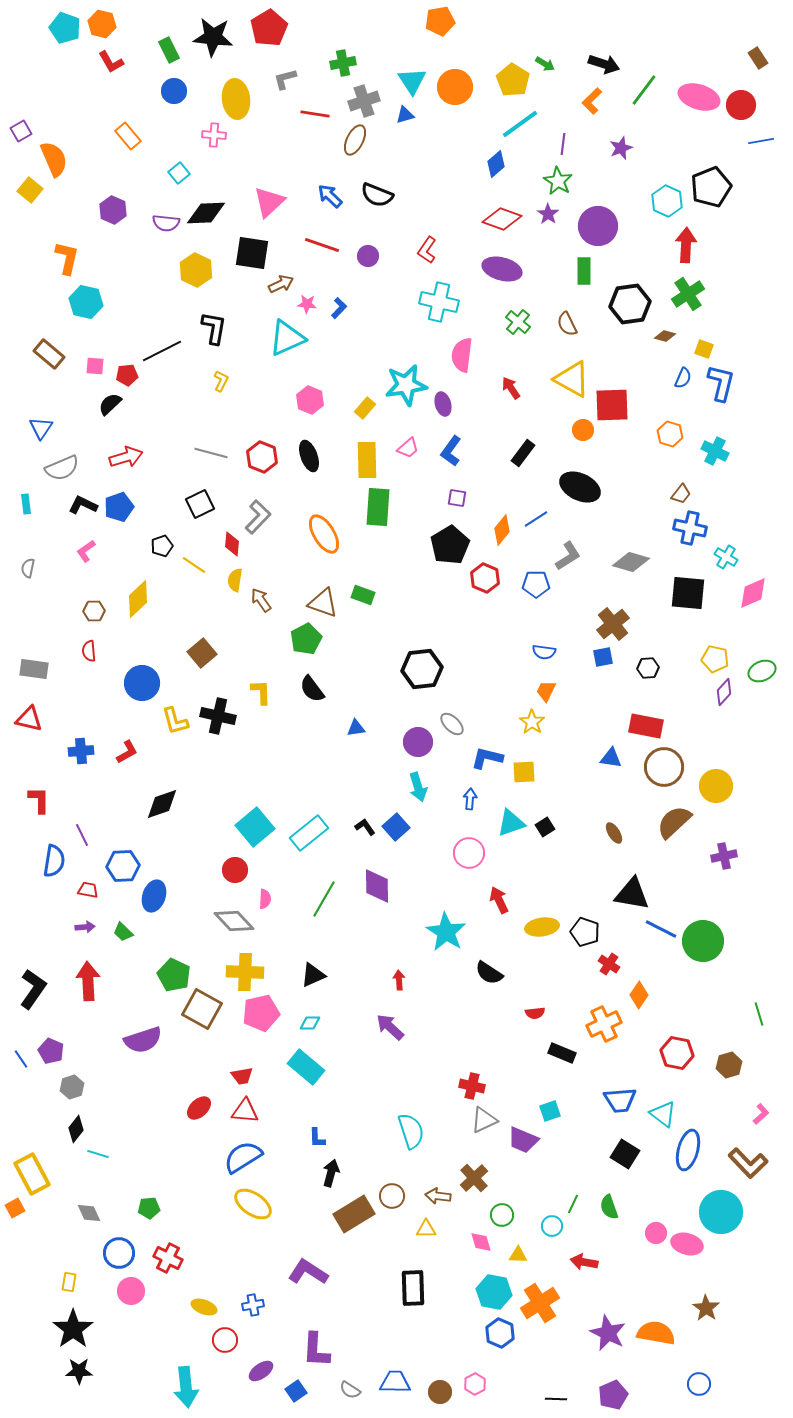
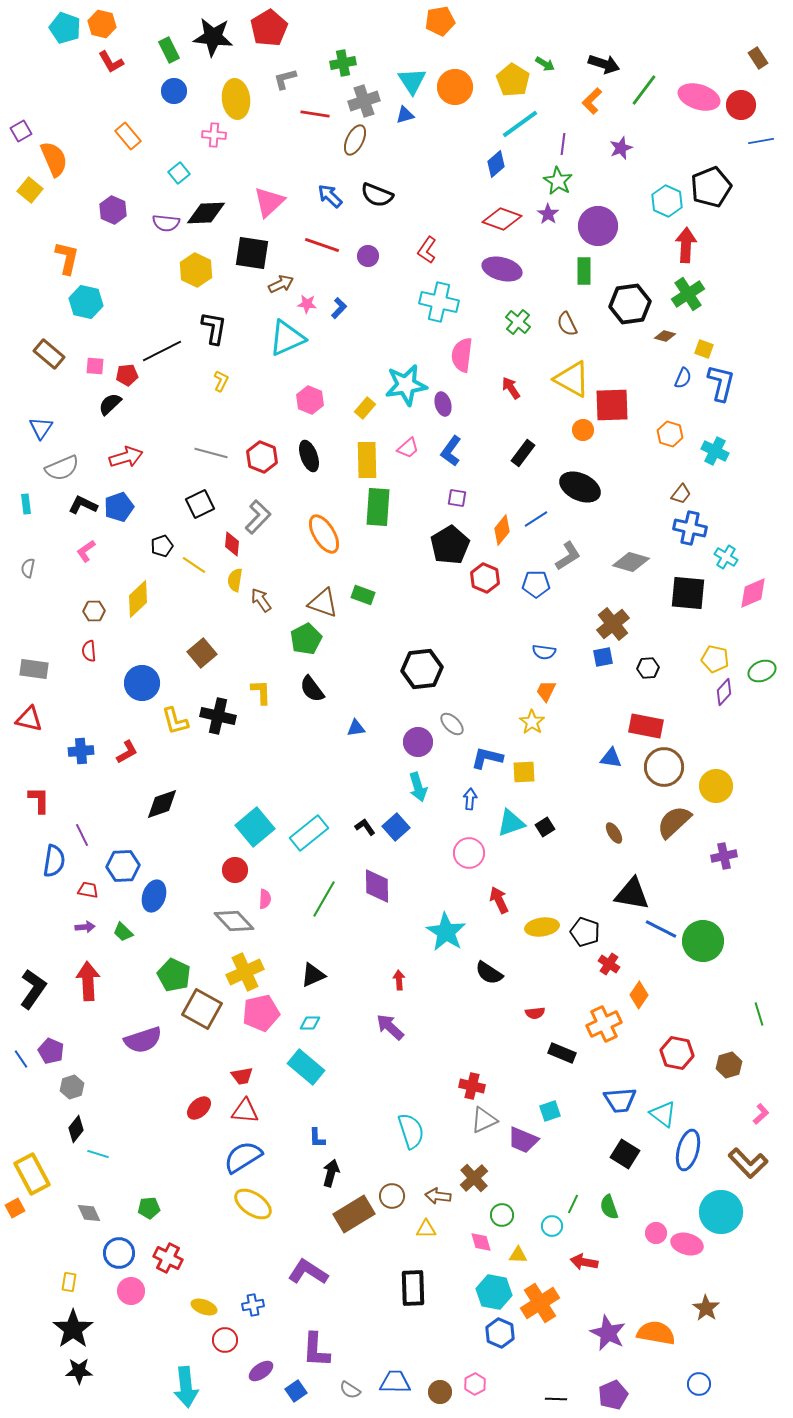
yellow cross at (245, 972): rotated 27 degrees counterclockwise
